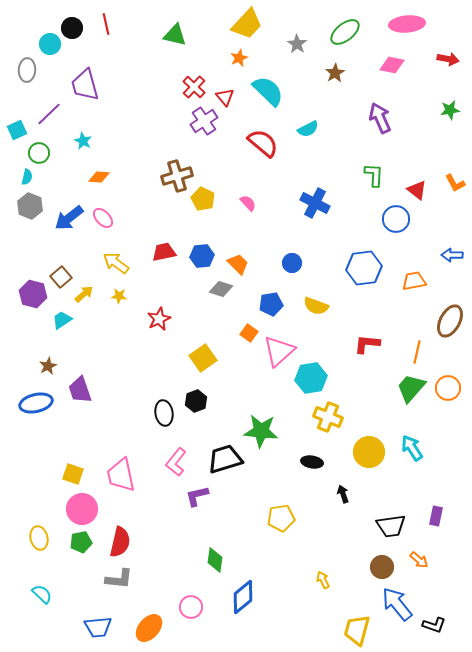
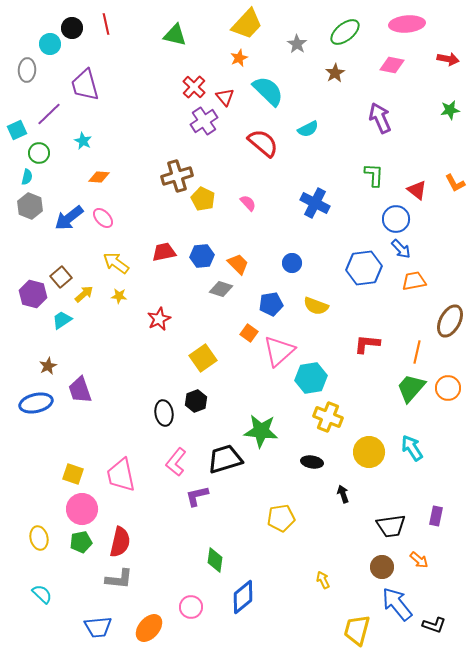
blue arrow at (452, 255): moved 51 px left, 6 px up; rotated 135 degrees counterclockwise
